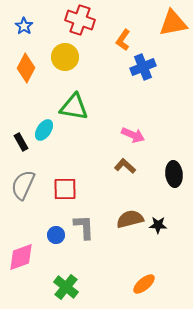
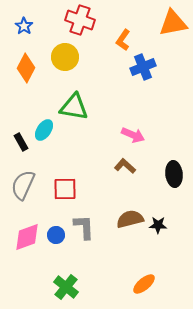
pink diamond: moved 6 px right, 20 px up
